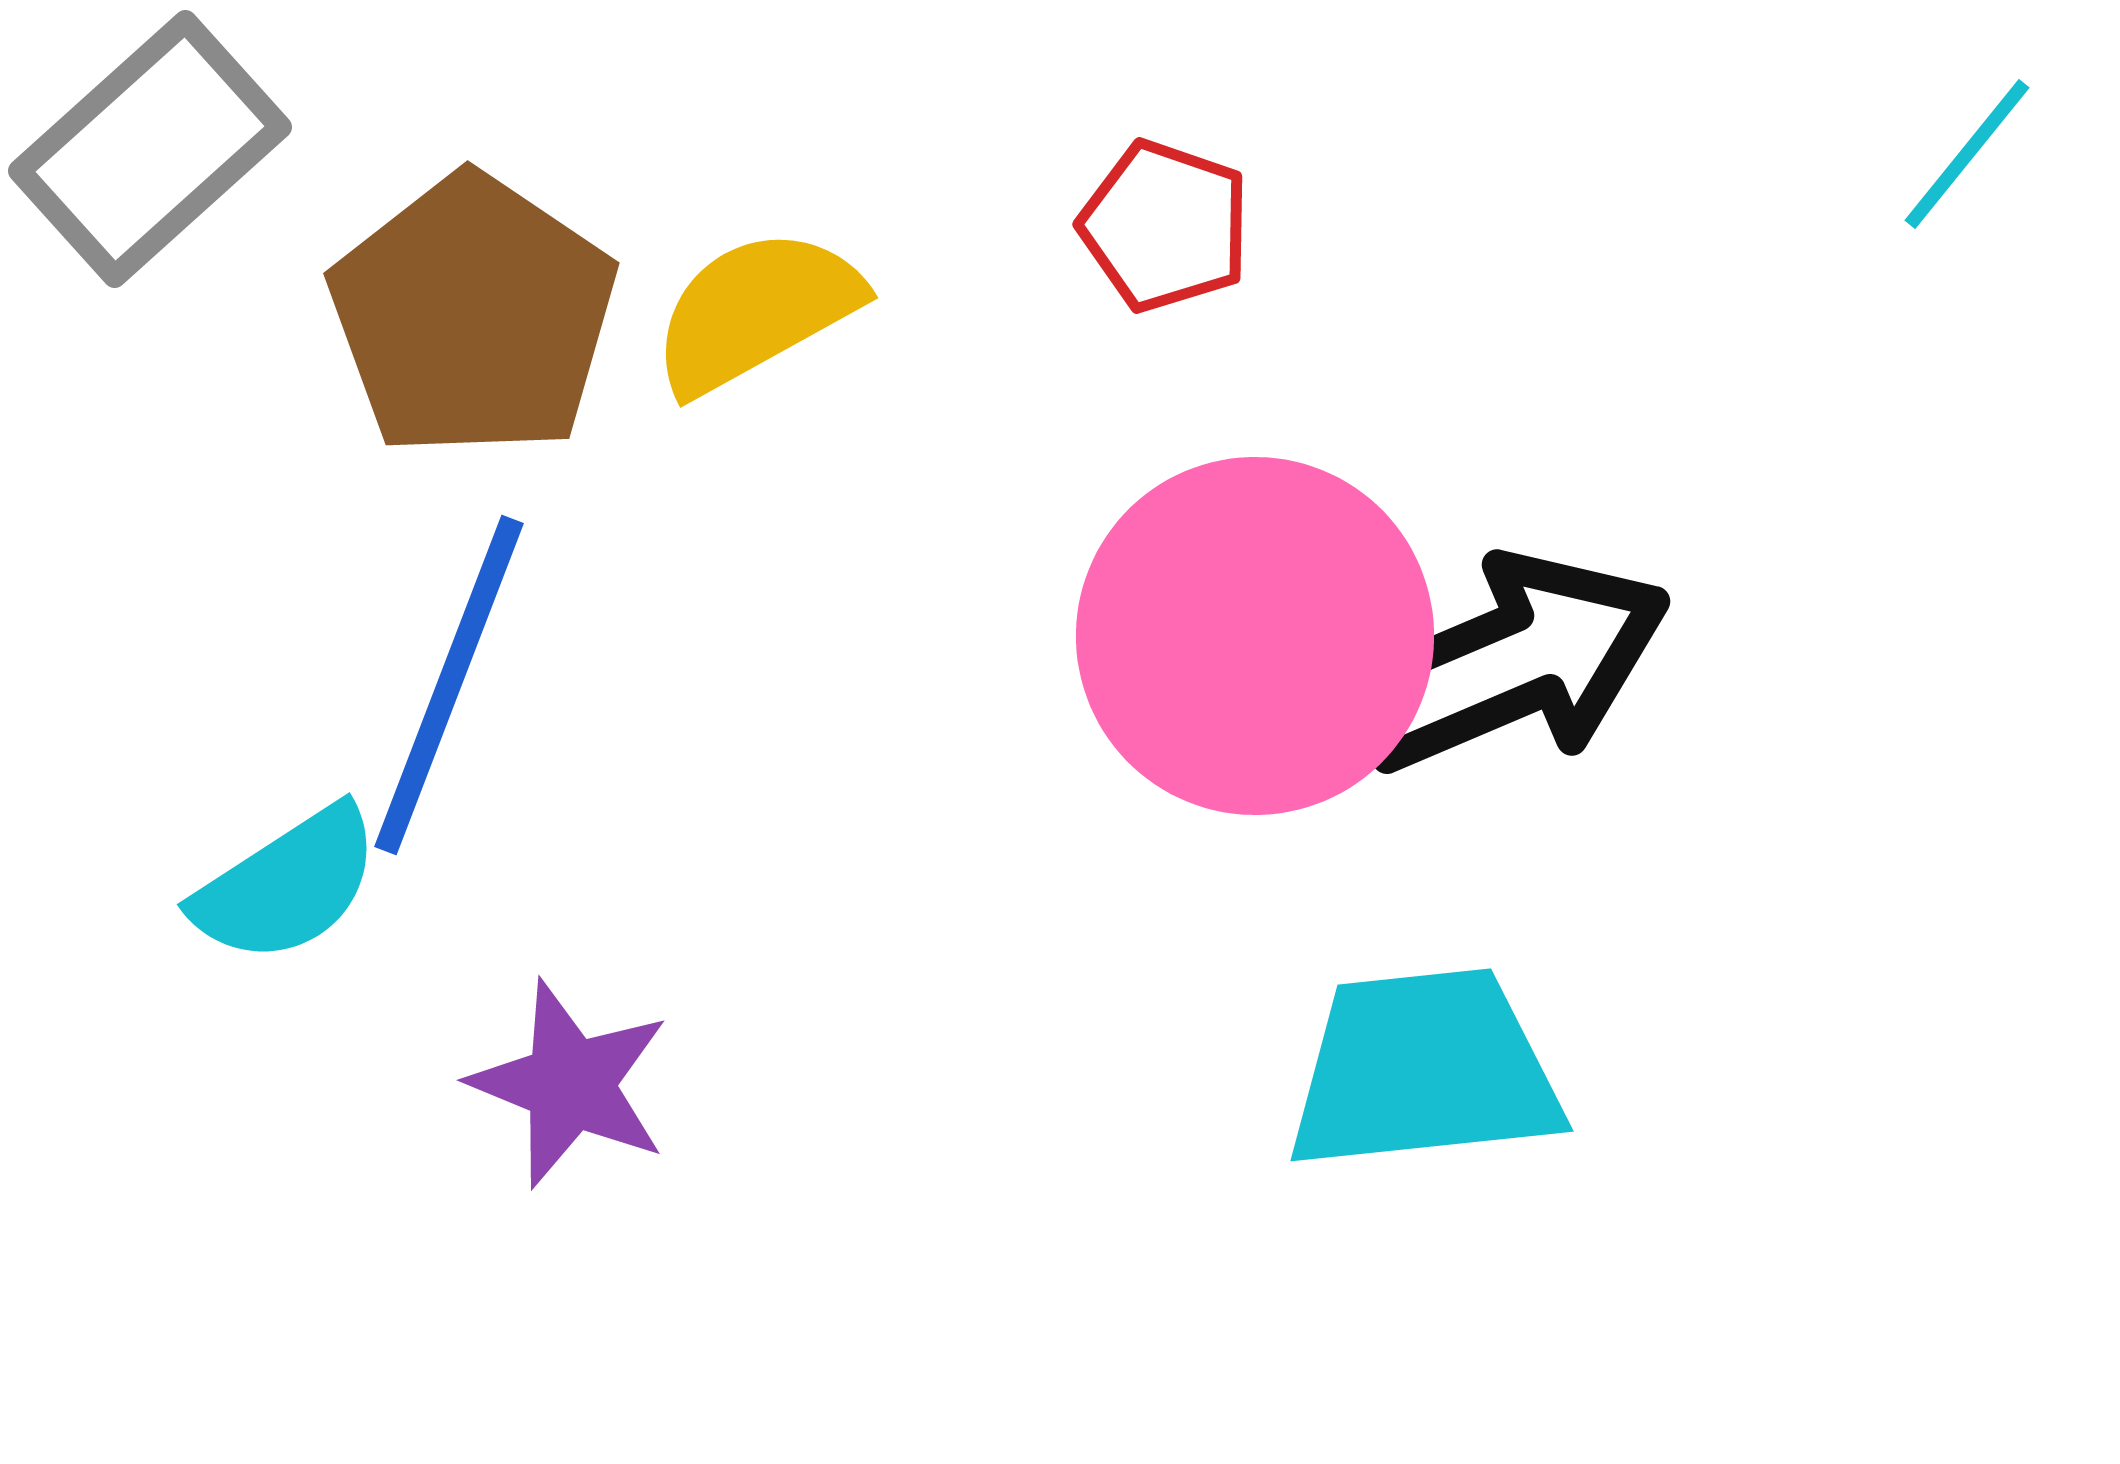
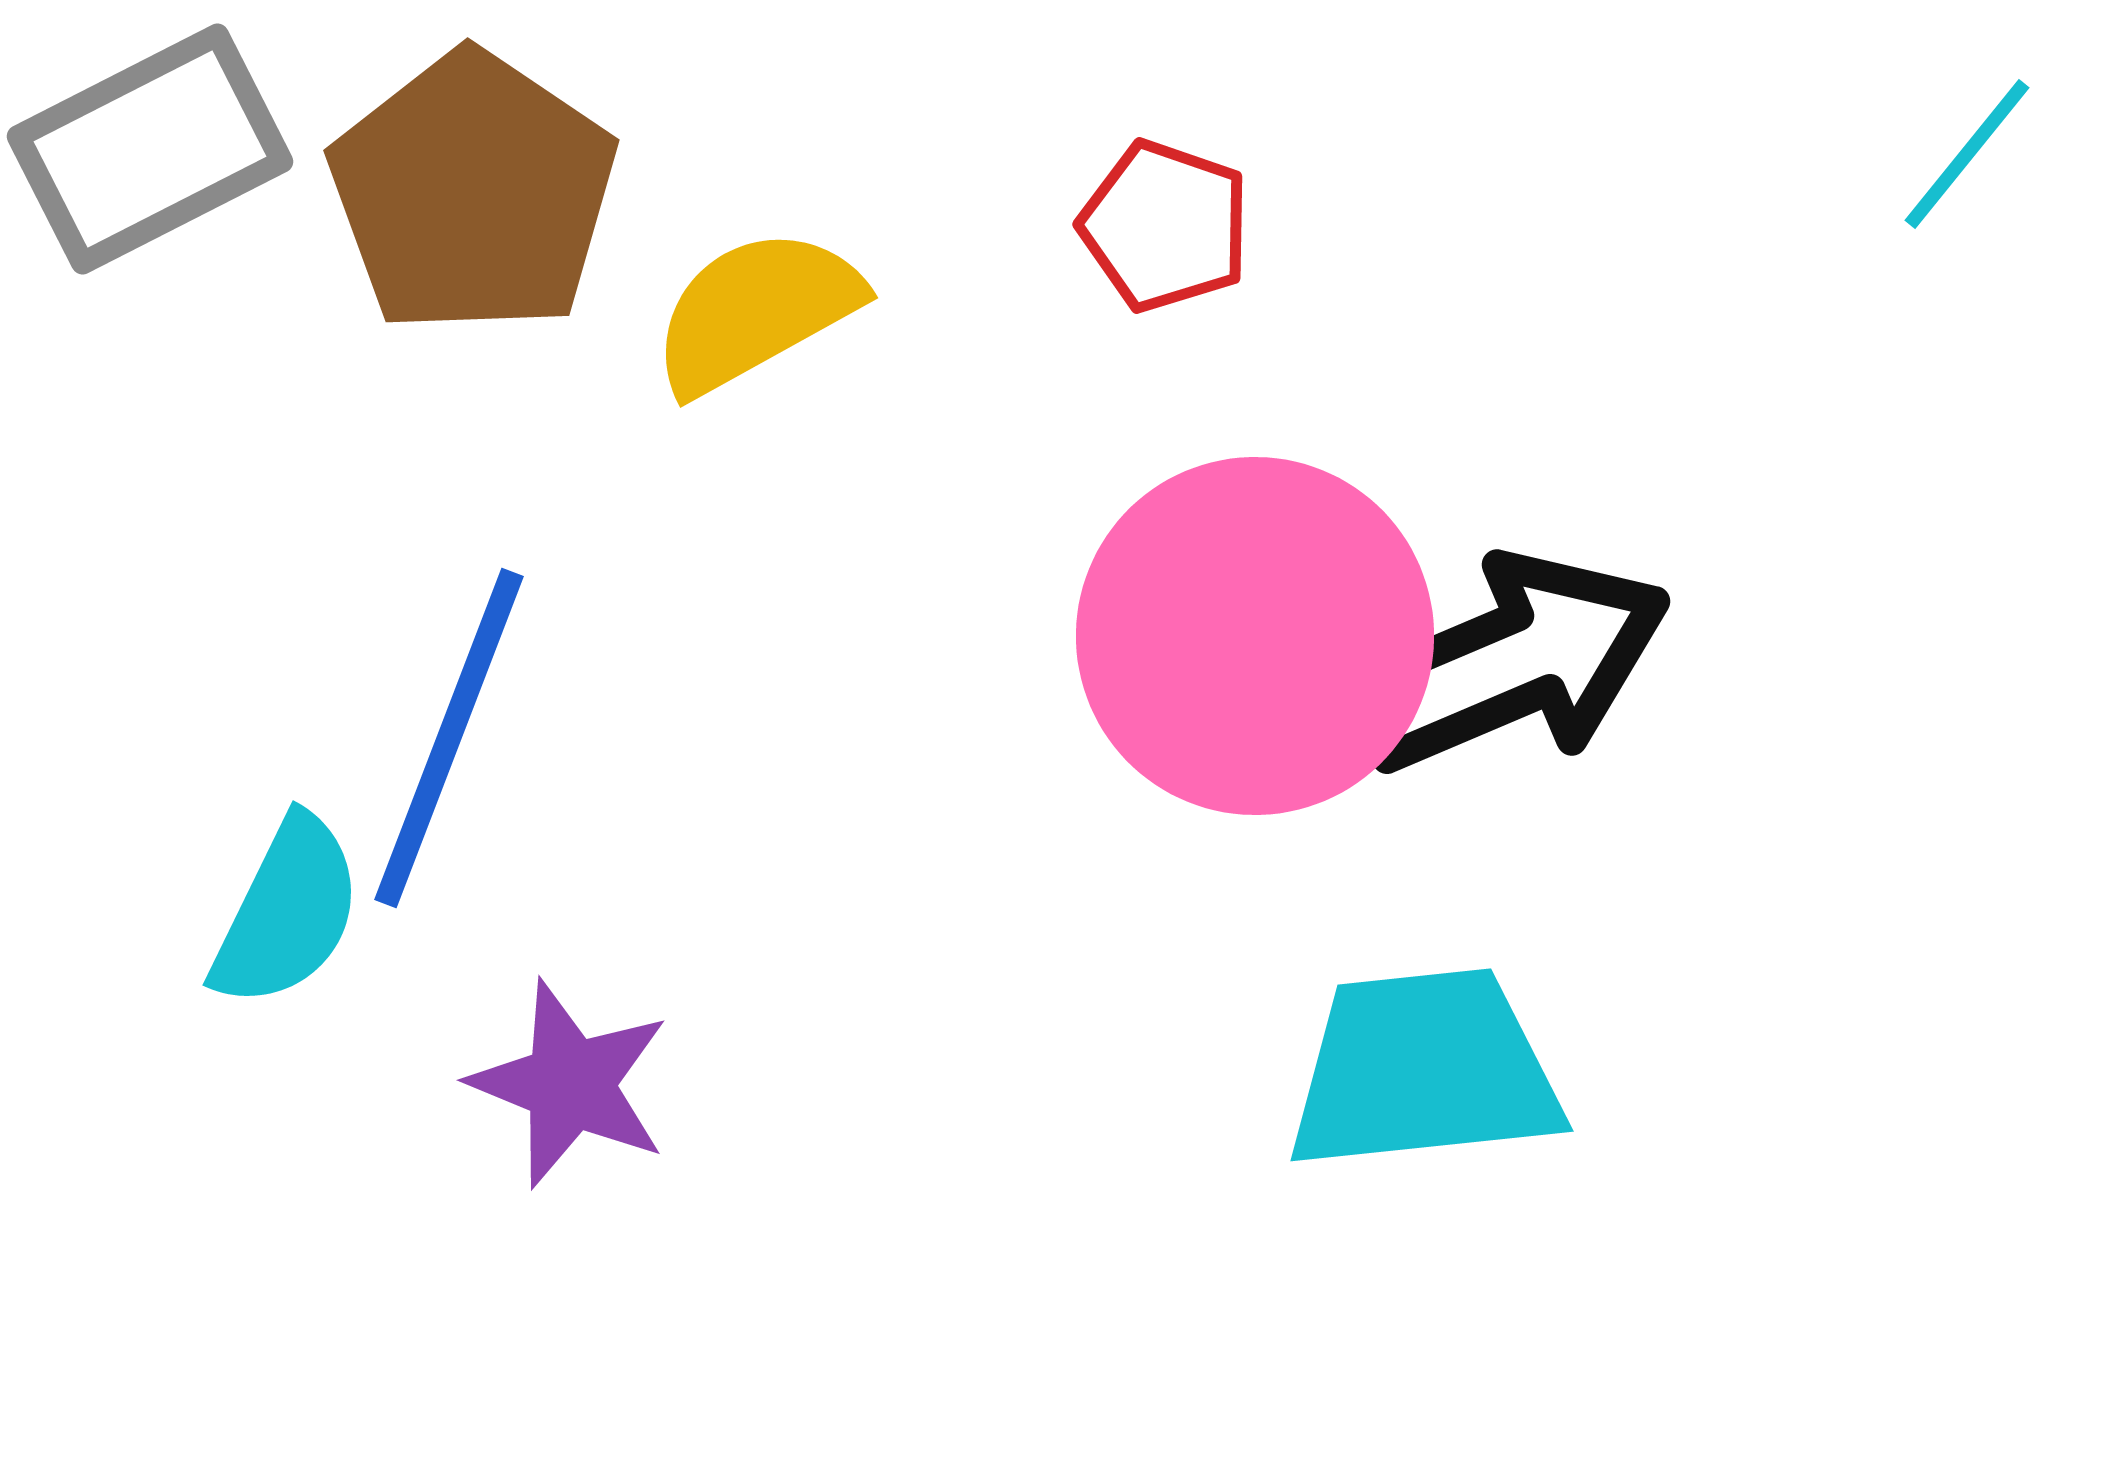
gray rectangle: rotated 15 degrees clockwise
brown pentagon: moved 123 px up
blue line: moved 53 px down
cyan semicircle: moved 27 px down; rotated 31 degrees counterclockwise
